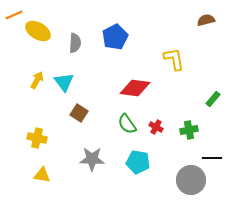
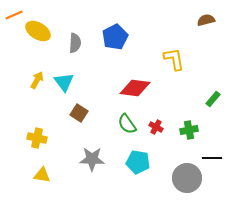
gray circle: moved 4 px left, 2 px up
